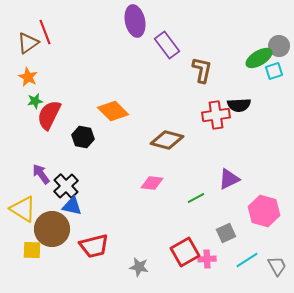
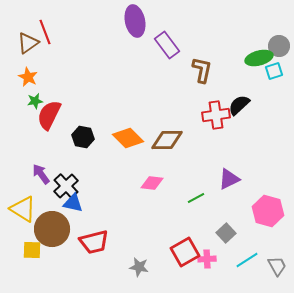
green ellipse: rotated 16 degrees clockwise
black semicircle: rotated 140 degrees clockwise
orange diamond: moved 15 px right, 27 px down
brown diamond: rotated 16 degrees counterclockwise
blue triangle: moved 1 px right, 3 px up
pink hexagon: moved 4 px right
gray square: rotated 18 degrees counterclockwise
red trapezoid: moved 4 px up
